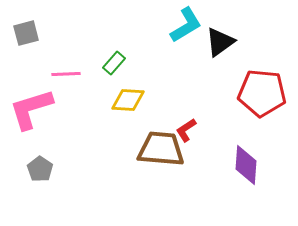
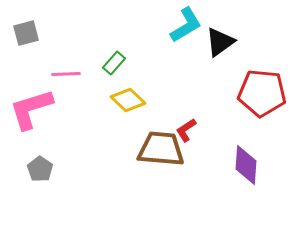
yellow diamond: rotated 40 degrees clockwise
